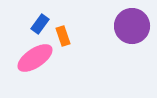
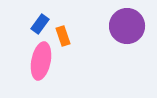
purple circle: moved 5 px left
pink ellipse: moved 6 px right, 3 px down; rotated 45 degrees counterclockwise
